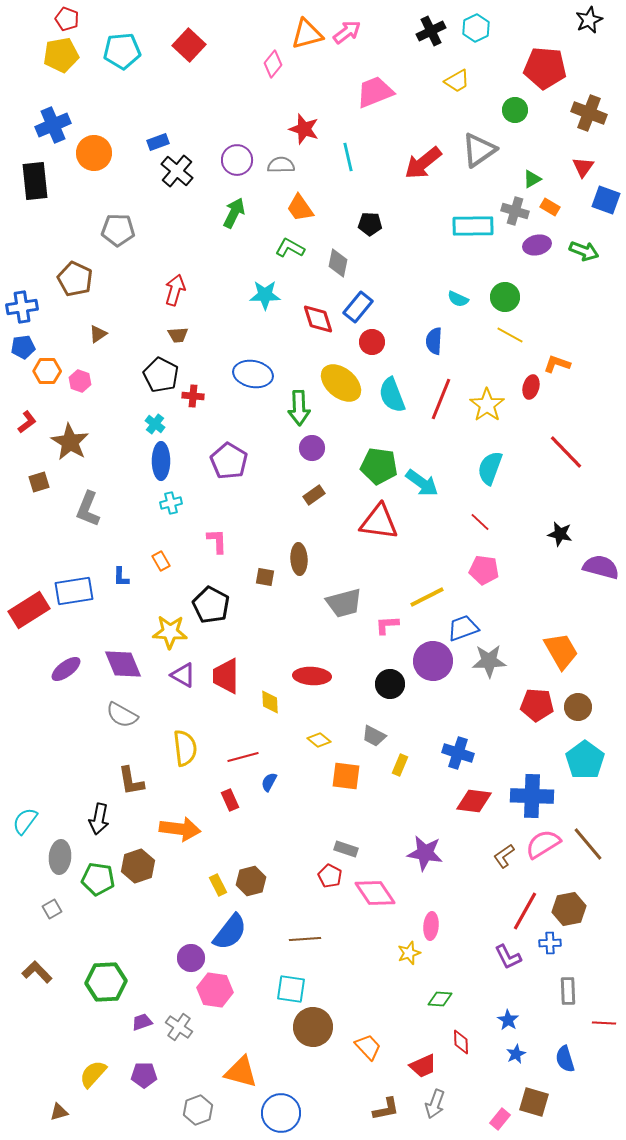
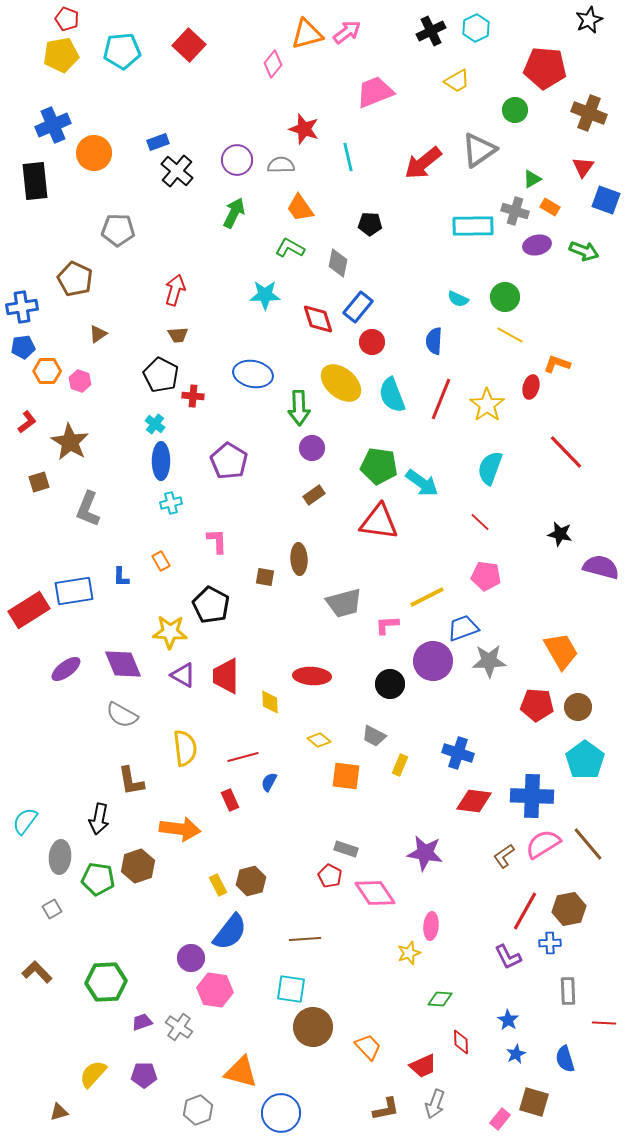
pink pentagon at (484, 570): moved 2 px right, 6 px down
